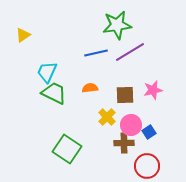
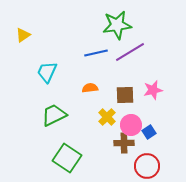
green trapezoid: moved 22 px down; rotated 52 degrees counterclockwise
green square: moved 9 px down
